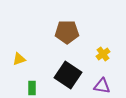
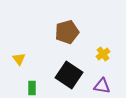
brown pentagon: rotated 15 degrees counterclockwise
yellow triangle: rotated 48 degrees counterclockwise
black square: moved 1 px right
